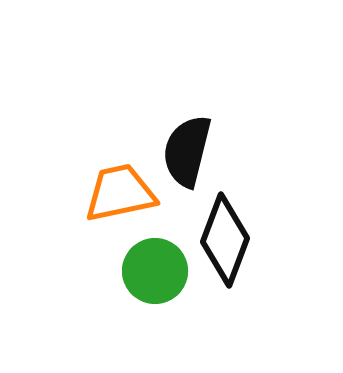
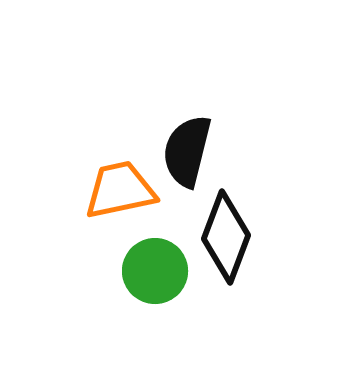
orange trapezoid: moved 3 px up
black diamond: moved 1 px right, 3 px up
